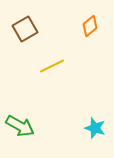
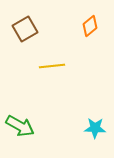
yellow line: rotated 20 degrees clockwise
cyan star: rotated 15 degrees counterclockwise
